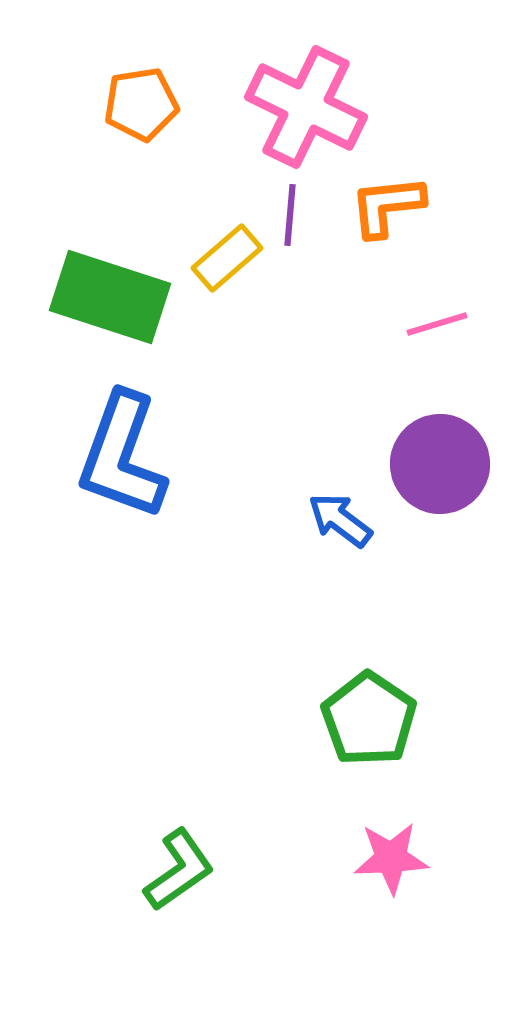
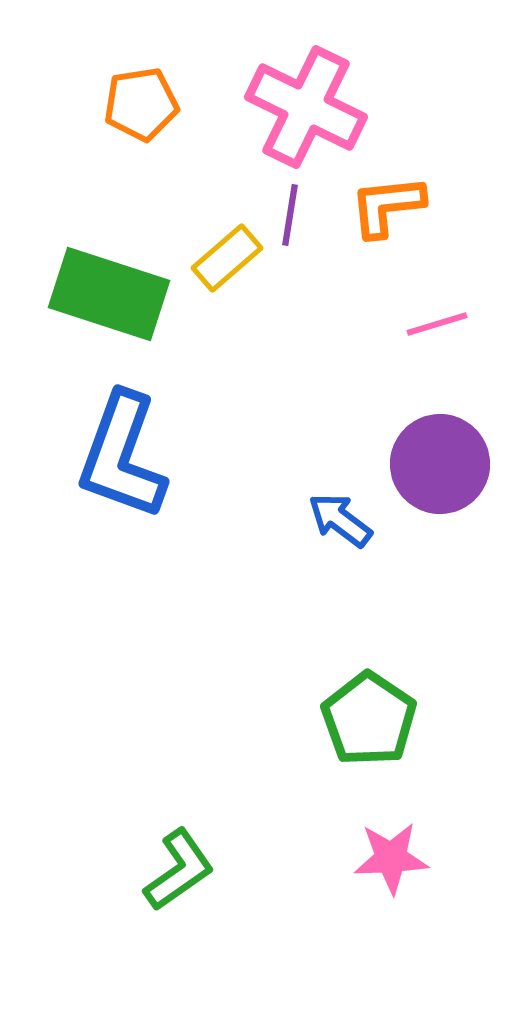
purple line: rotated 4 degrees clockwise
green rectangle: moved 1 px left, 3 px up
